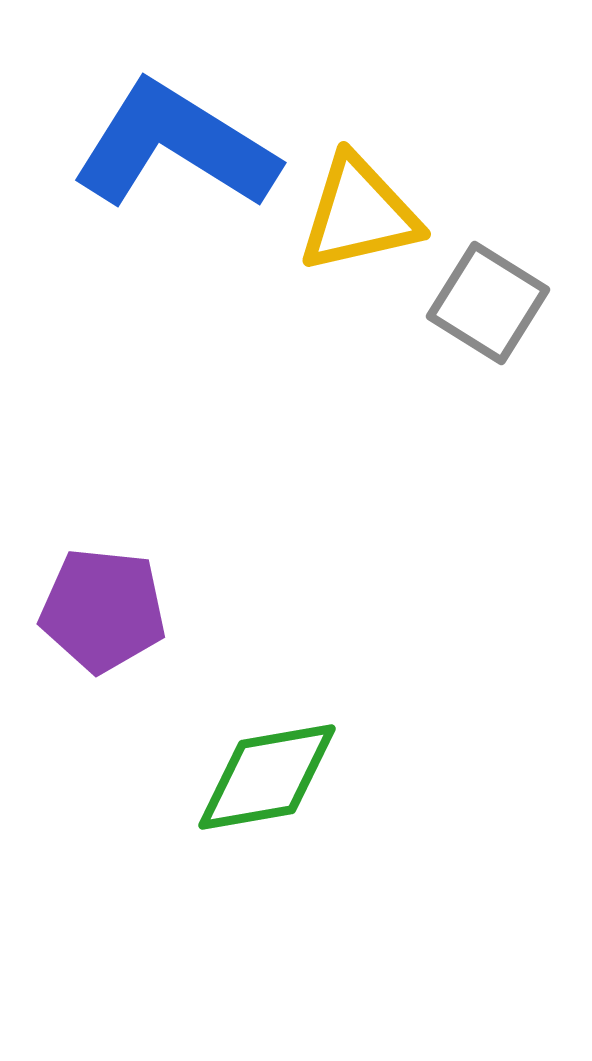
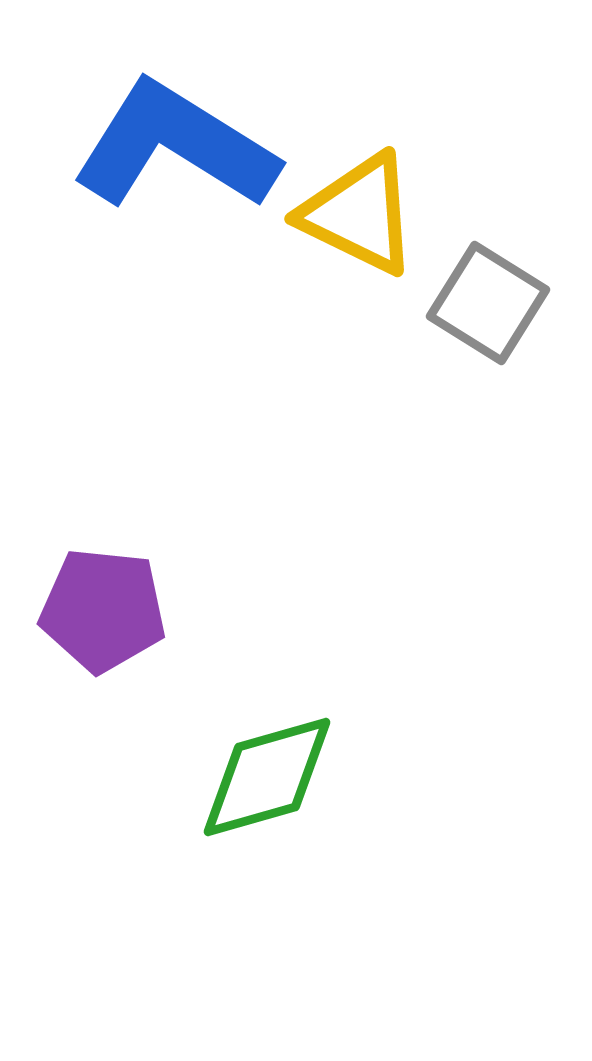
yellow triangle: rotated 39 degrees clockwise
green diamond: rotated 6 degrees counterclockwise
